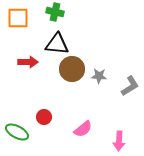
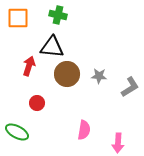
green cross: moved 3 px right, 3 px down
black triangle: moved 5 px left, 3 px down
red arrow: moved 1 px right, 4 px down; rotated 72 degrees counterclockwise
brown circle: moved 5 px left, 5 px down
gray L-shape: moved 1 px down
red circle: moved 7 px left, 14 px up
pink semicircle: moved 1 px right, 1 px down; rotated 42 degrees counterclockwise
pink arrow: moved 1 px left, 2 px down
